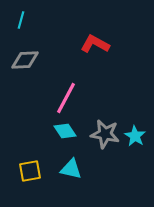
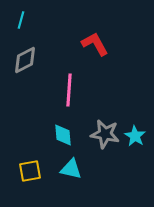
red L-shape: rotated 32 degrees clockwise
gray diamond: rotated 24 degrees counterclockwise
pink line: moved 3 px right, 8 px up; rotated 24 degrees counterclockwise
cyan diamond: moved 2 px left, 4 px down; rotated 30 degrees clockwise
